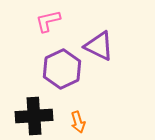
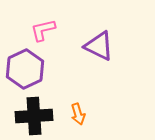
pink L-shape: moved 5 px left, 9 px down
purple hexagon: moved 37 px left
orange arrow: moved 8 px up
